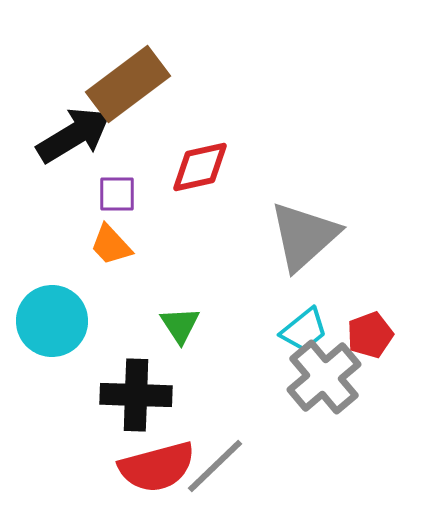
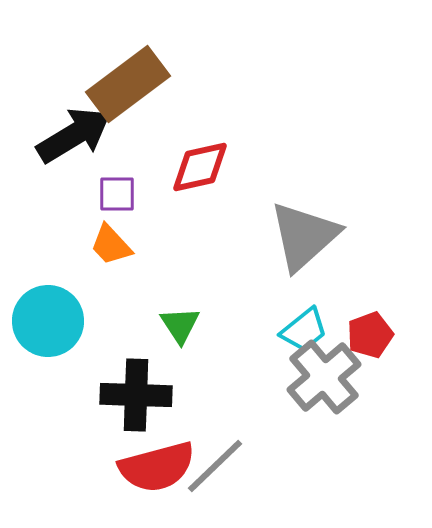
cyan circle: moved 4 px left
